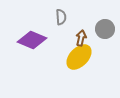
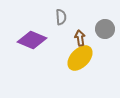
brown arrow: moved 1 px left; rotated 21 degrees counterclockwise
yellow ellipse: moved 1 px right, 1 px down
